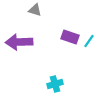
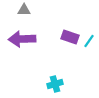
gray triangle: moved 11 px left; rotated 16 degrees counterclockwise
purple arrow: moved 3 px right, 3 px up
